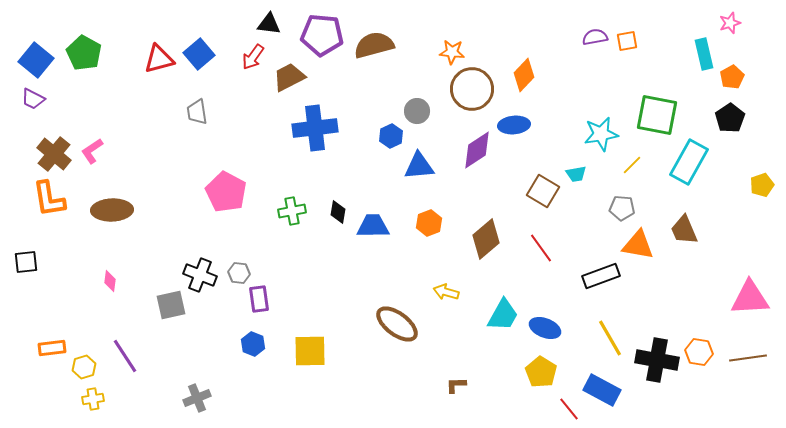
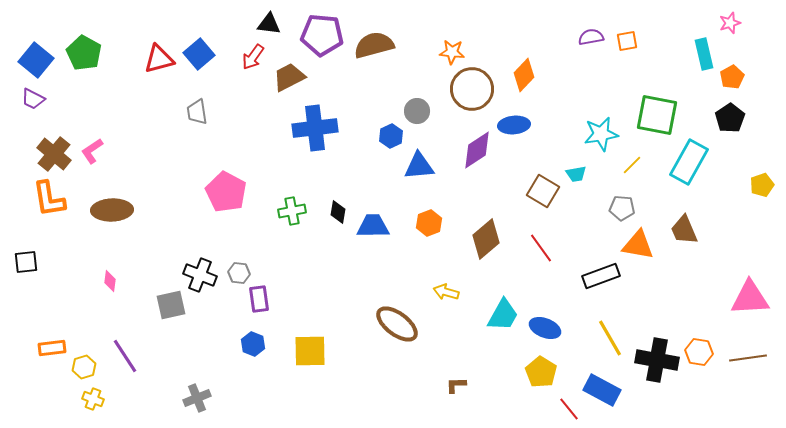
purple semicircle at (595, 37): moved 4 px left
yellow cross at (93, 399): rotated 30 degrees clockwise
